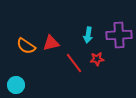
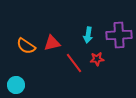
red triangle: moved 1 px right
